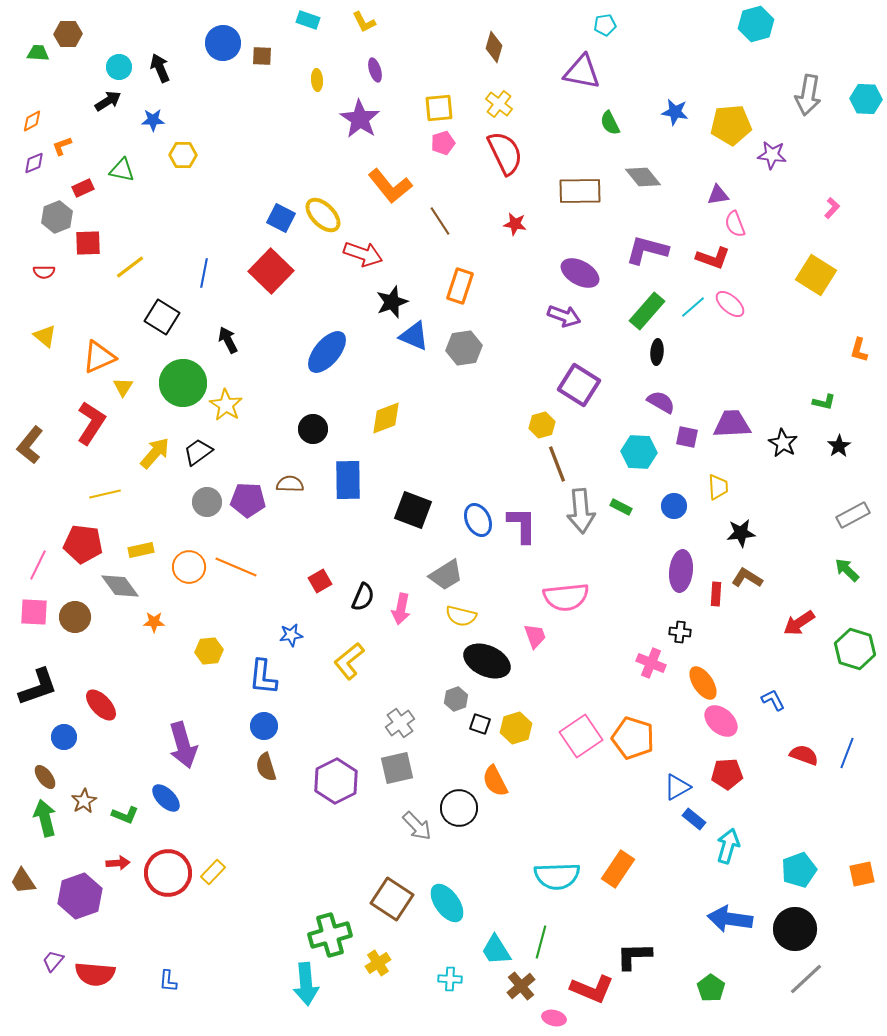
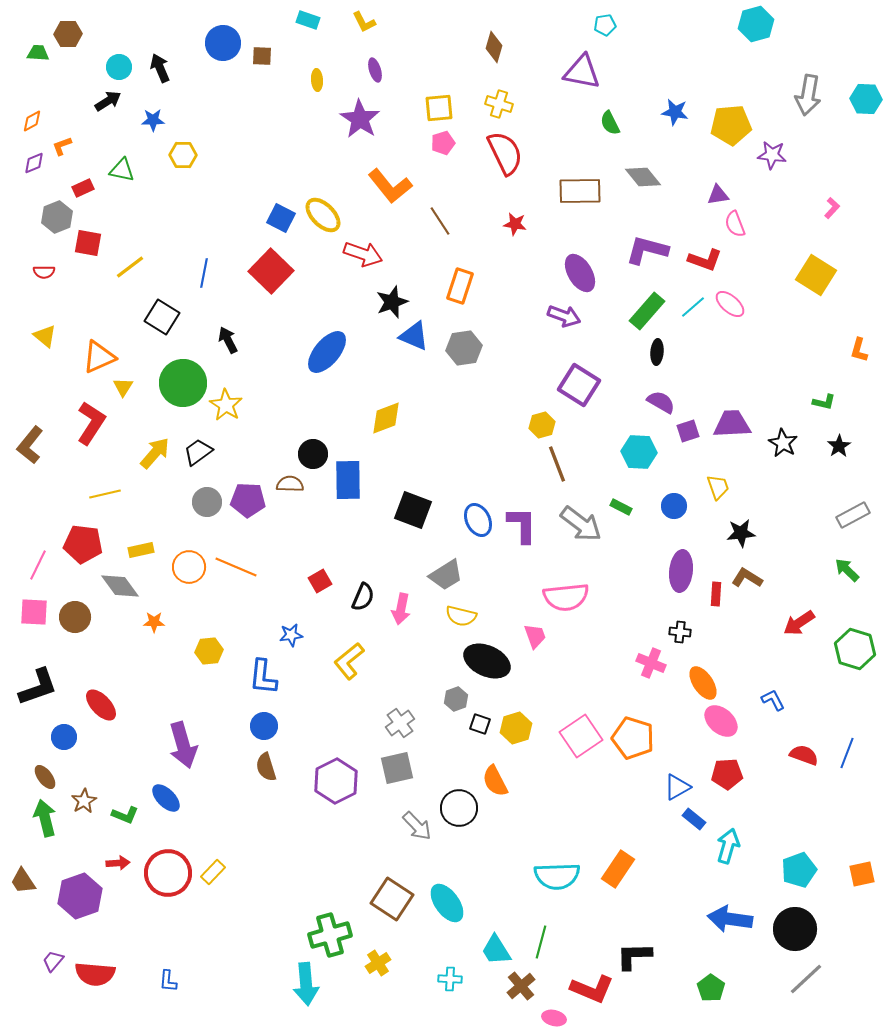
yellow cross at (499, 104): rotated 20 degrees counterclockwise
red square at (88, 243): rotated 12 degrees clockwise
red L-shape at (713, 258): moved 8 px left, 2 px down
purple ellipse at (580, 273): rotated 30 degrees clockwise
black circle at (313, 429): moved 25 px down
purple square at (687, 437): moved 1 px right, 6 px up; rotated 30 degrees counterclockwise
yellow trapezoid at (718, 487): rotated 16 degrees counterclockwise
gray arrow at (581, 511): moved 13 px down; rotated 48 degrees counterclockwise
